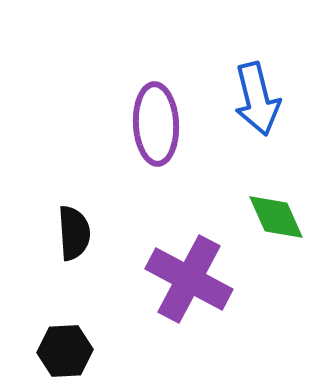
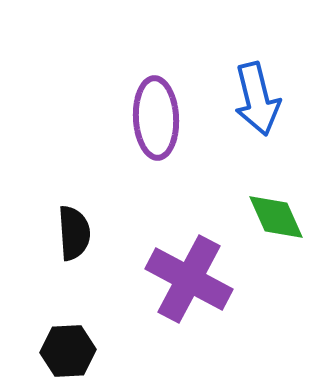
purple ellipse: moved 6 px up
black hexagon: moved 3 px right
